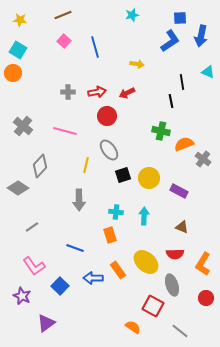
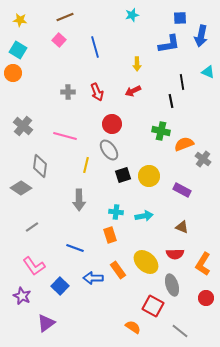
brown line at (63, 15): moved 2 px right, 2 px down
pink square at (64, 41): moved 5 px left, 1 px up
blue L-shape at (170, 41): moved 1 px left, 3 px down; rotated 25 degrees clockwise
yellow arrow at (137, 64): rotated 80 degrees clockwise
red arrow at (97, 92): rotated 78 degrees clockwise
red arrow at (127, 93): moved 6 px right, 2 px up
red circle at (107, 116): moved 5 px right, 8 px down
pink line at (65, 131): moved 5 px down
gray diamond at (40, 166): rotated 35 degrees counterclockwise
yellow circle at (149, 178): moved 2 px up
gray diamond at (18, 188): moved 3 px right
purple rectangle at (179, 191): moved 3 px right, 1 px up
cyan arrow at (144, 216): rotated 78 degrees clockwise
